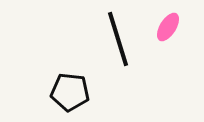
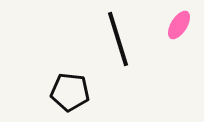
pink ellipse: moved 11 px right, 2 px up
